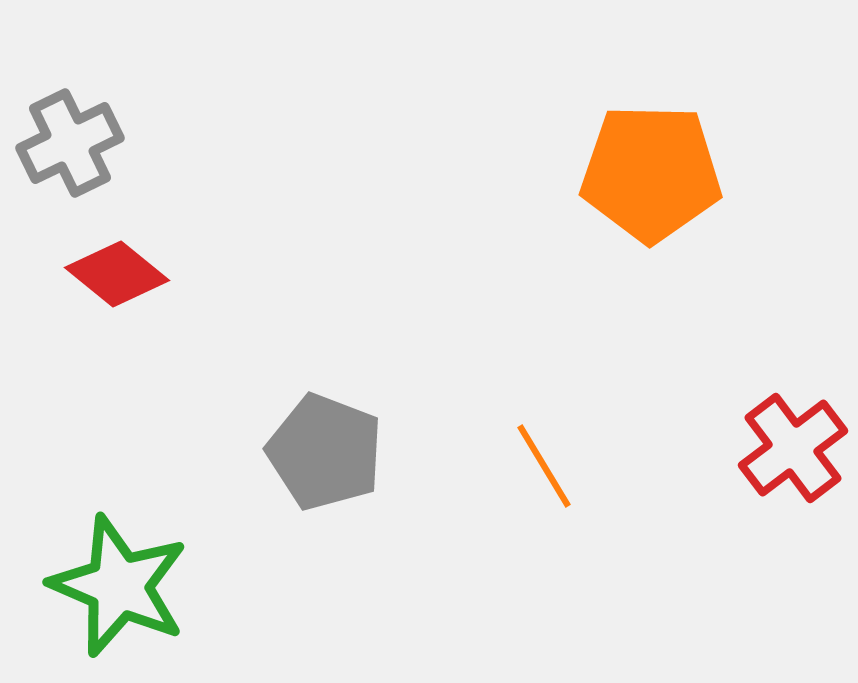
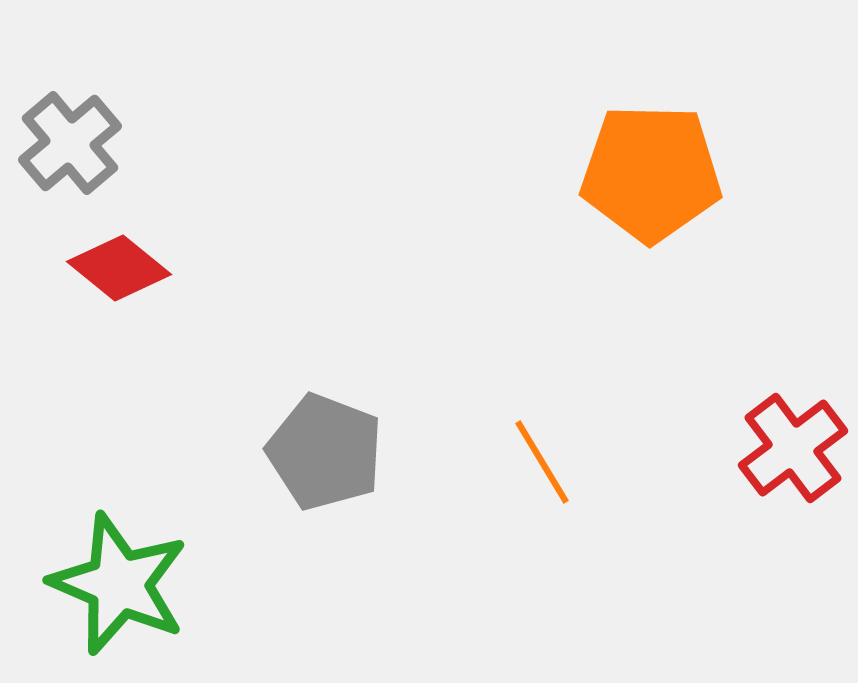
gray cross: rotated 14 degrees counterclockwise
red diamond: moved 2 px right, 6 px up
orange line: moved 2 px left, 4 px up
green star: moved 2 px up
